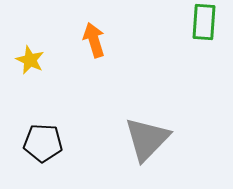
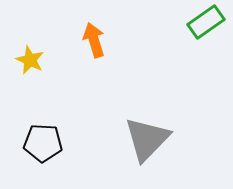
green rectangle: moved 2 px right; rotated 51 degrees clockwise
